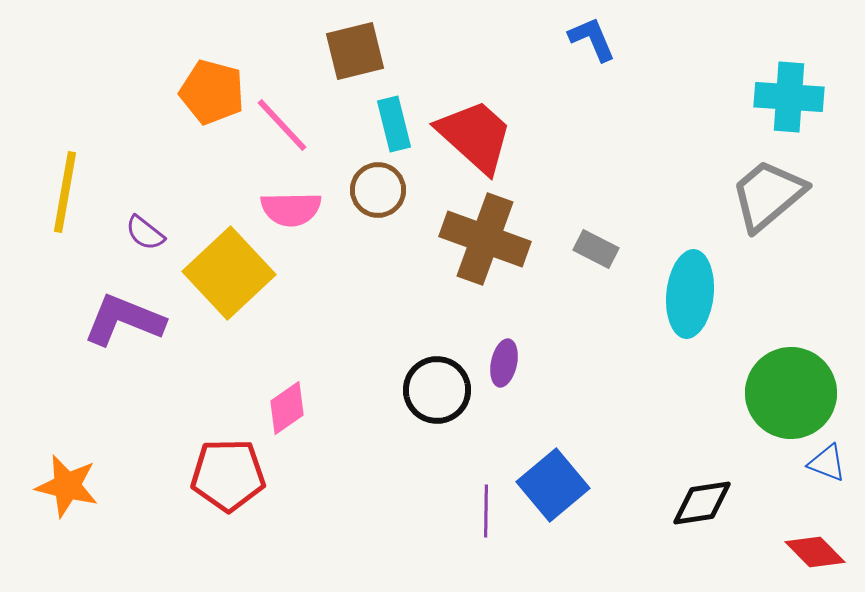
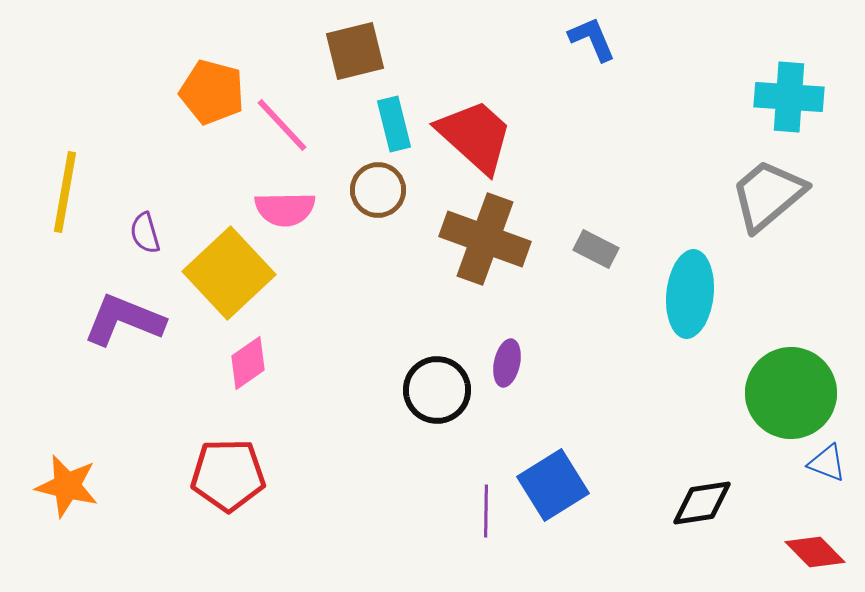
pink semicircle: moved 6 px left
purple semicircle: rotated 36 degrees clockwise
purple ellipse: moved 3 px right
pink diamond: moved 39 px left, 45 px up
blue square: rotated 8 degrees clockwise
